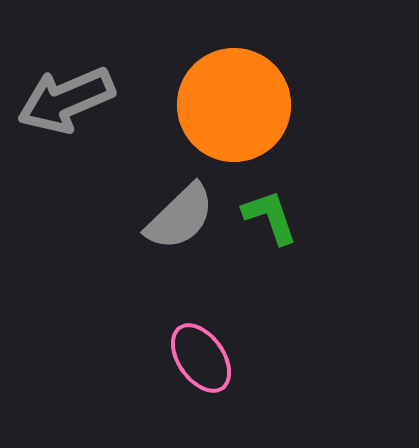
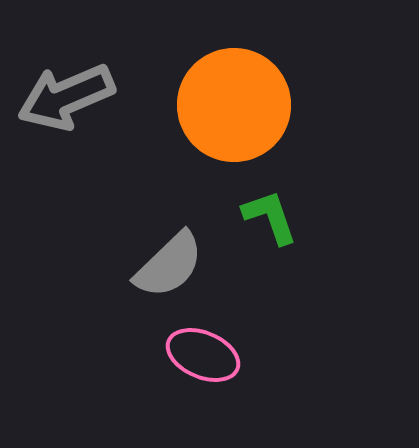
gray arrow: moved 3 px up
gray semicircle: moved 11 px left, 48 px down
pink ellipse: moved 2 px right, 3 px up; rotated 32 degrees counterclockwise
